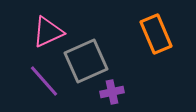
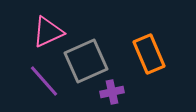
orange rectangle: moved 7 px left, 20 px down
